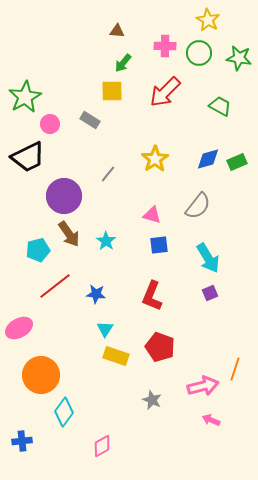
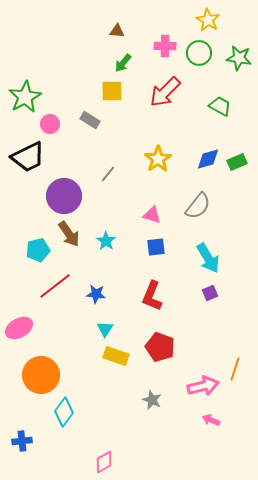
yellow star at (155, 159): moved 3 px right
blue square at (159, 245): moved 3 px left, 2 px down
pink diamond at (102, 446): moved 2 px right, 16 px down
